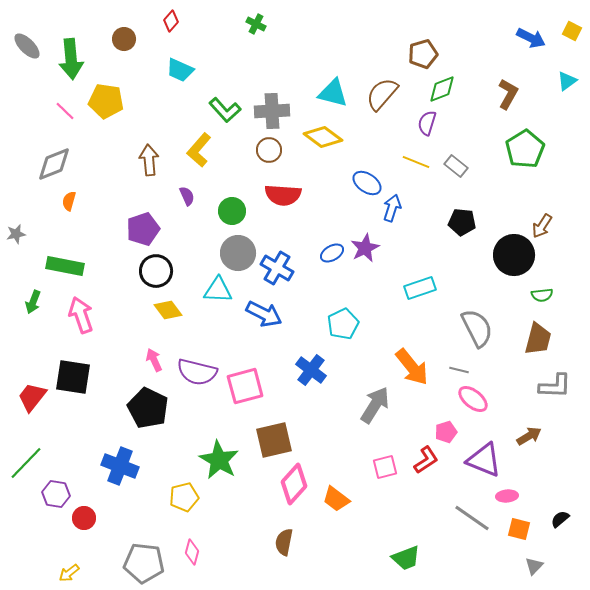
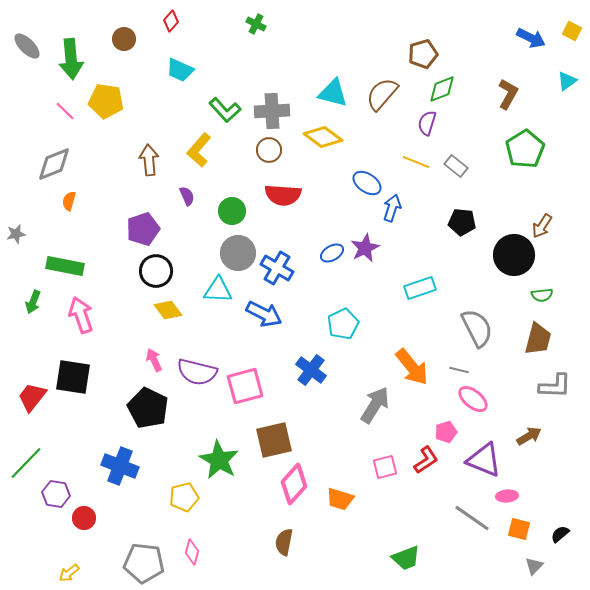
orange trapezoid at (336, 499): moved 4 px right; rotated 20 degrees counterclockwise
black semicircle at (560, 519): moved 15 px down
